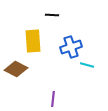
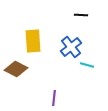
black line: moved 29 px right
blue cross: rotated 20 degrees counterclockwise
purple line: moved 1 px right, 1 px up
